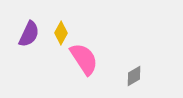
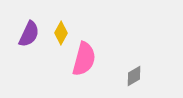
pink semicircle: rotated 48 degrees clockwise
